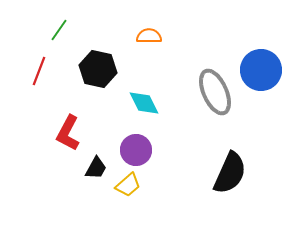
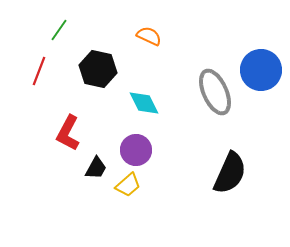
orange semicircle: rotated 25 degrees clockwise
